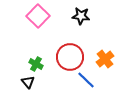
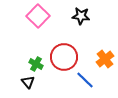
red circle: moved 6 px left
blue line: moved 1 px left
